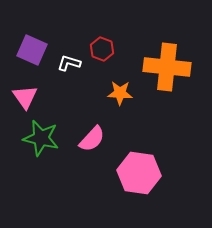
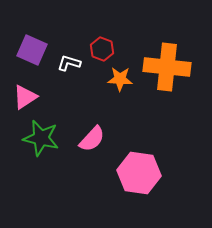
orange star: moved 14 px up
pink triangle: rotated 32 degrees clockwise
